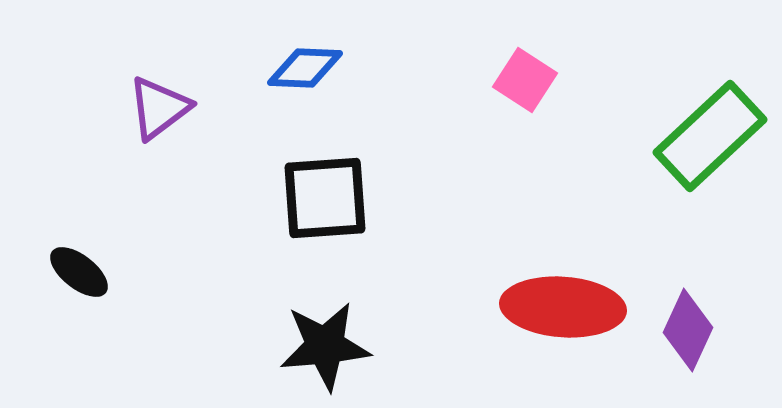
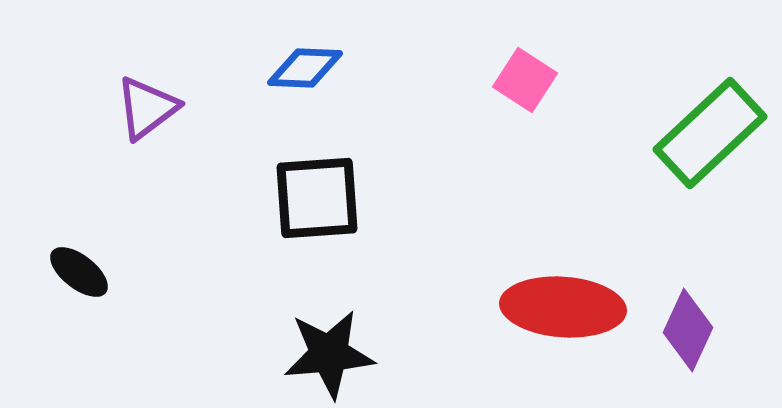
purple triangle: moved 12 px left
green rectangle: moved 3 px up
black square: moved 8 px left
black star: moved 4 px right, 8 px down
